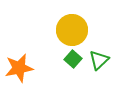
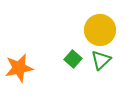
yellow circle: moved 28 px right
green triangle: moved 2 px right
